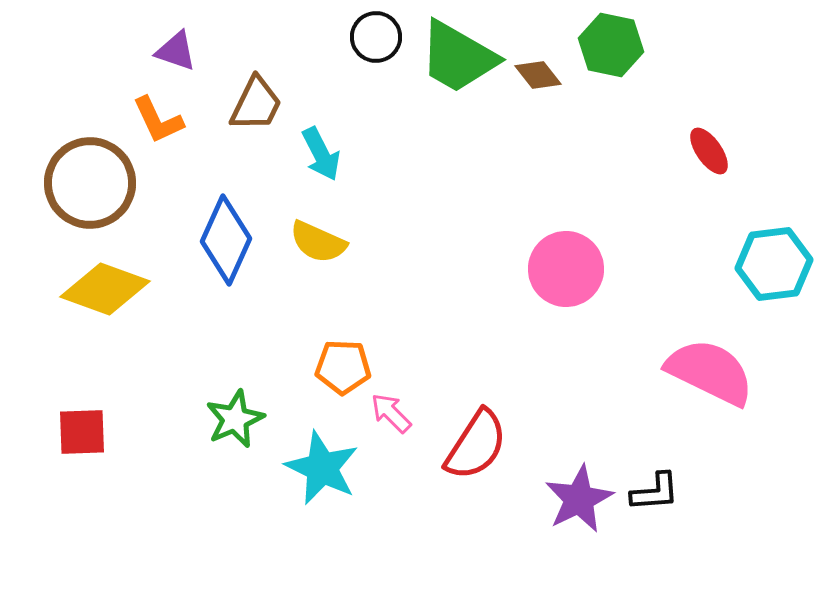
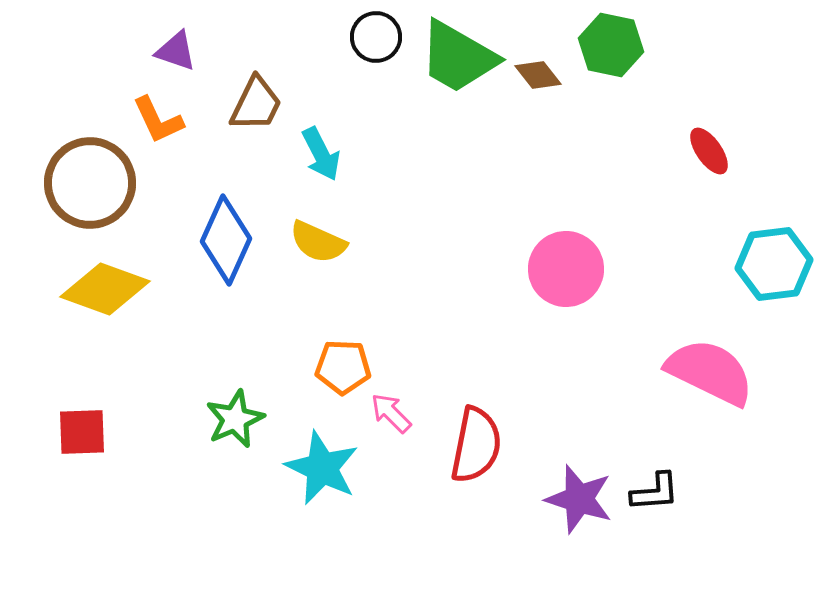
red semicircle: rotated 22 degrees counterclockwise
purple star: rotated 28 degrees counterclockwise
